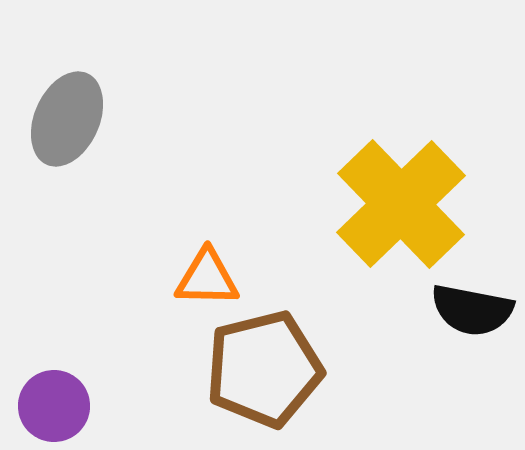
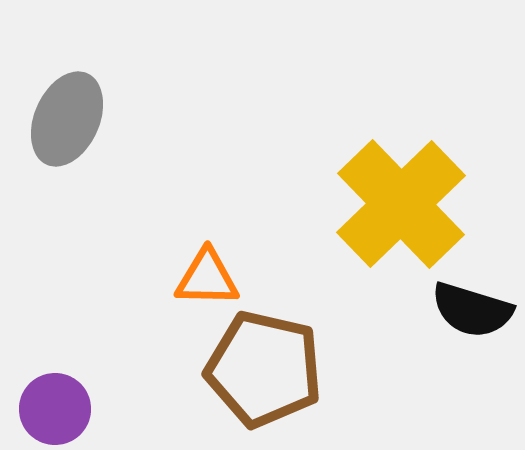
black semicircle: rotated 6 degrees clockwise
brown pentagon: rotated 27 degrees clockwise
purple circle: moved 1 px right, 3 px down
